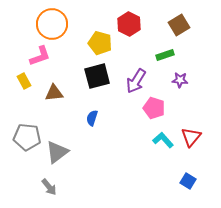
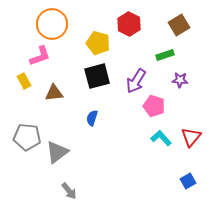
yellow pentagon: moved 2 px left
pink pentagon: moved 2 px up
cyan L-shape: moved 2 px left, 2 px up
blue square: rotated 28 degrees clockwise
gray arrow: moved 20 px right, 4 px down
